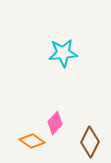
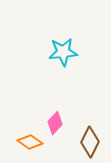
cyan star: moved 1 px up
orange diamond: moved 2 px left, 1 px down
